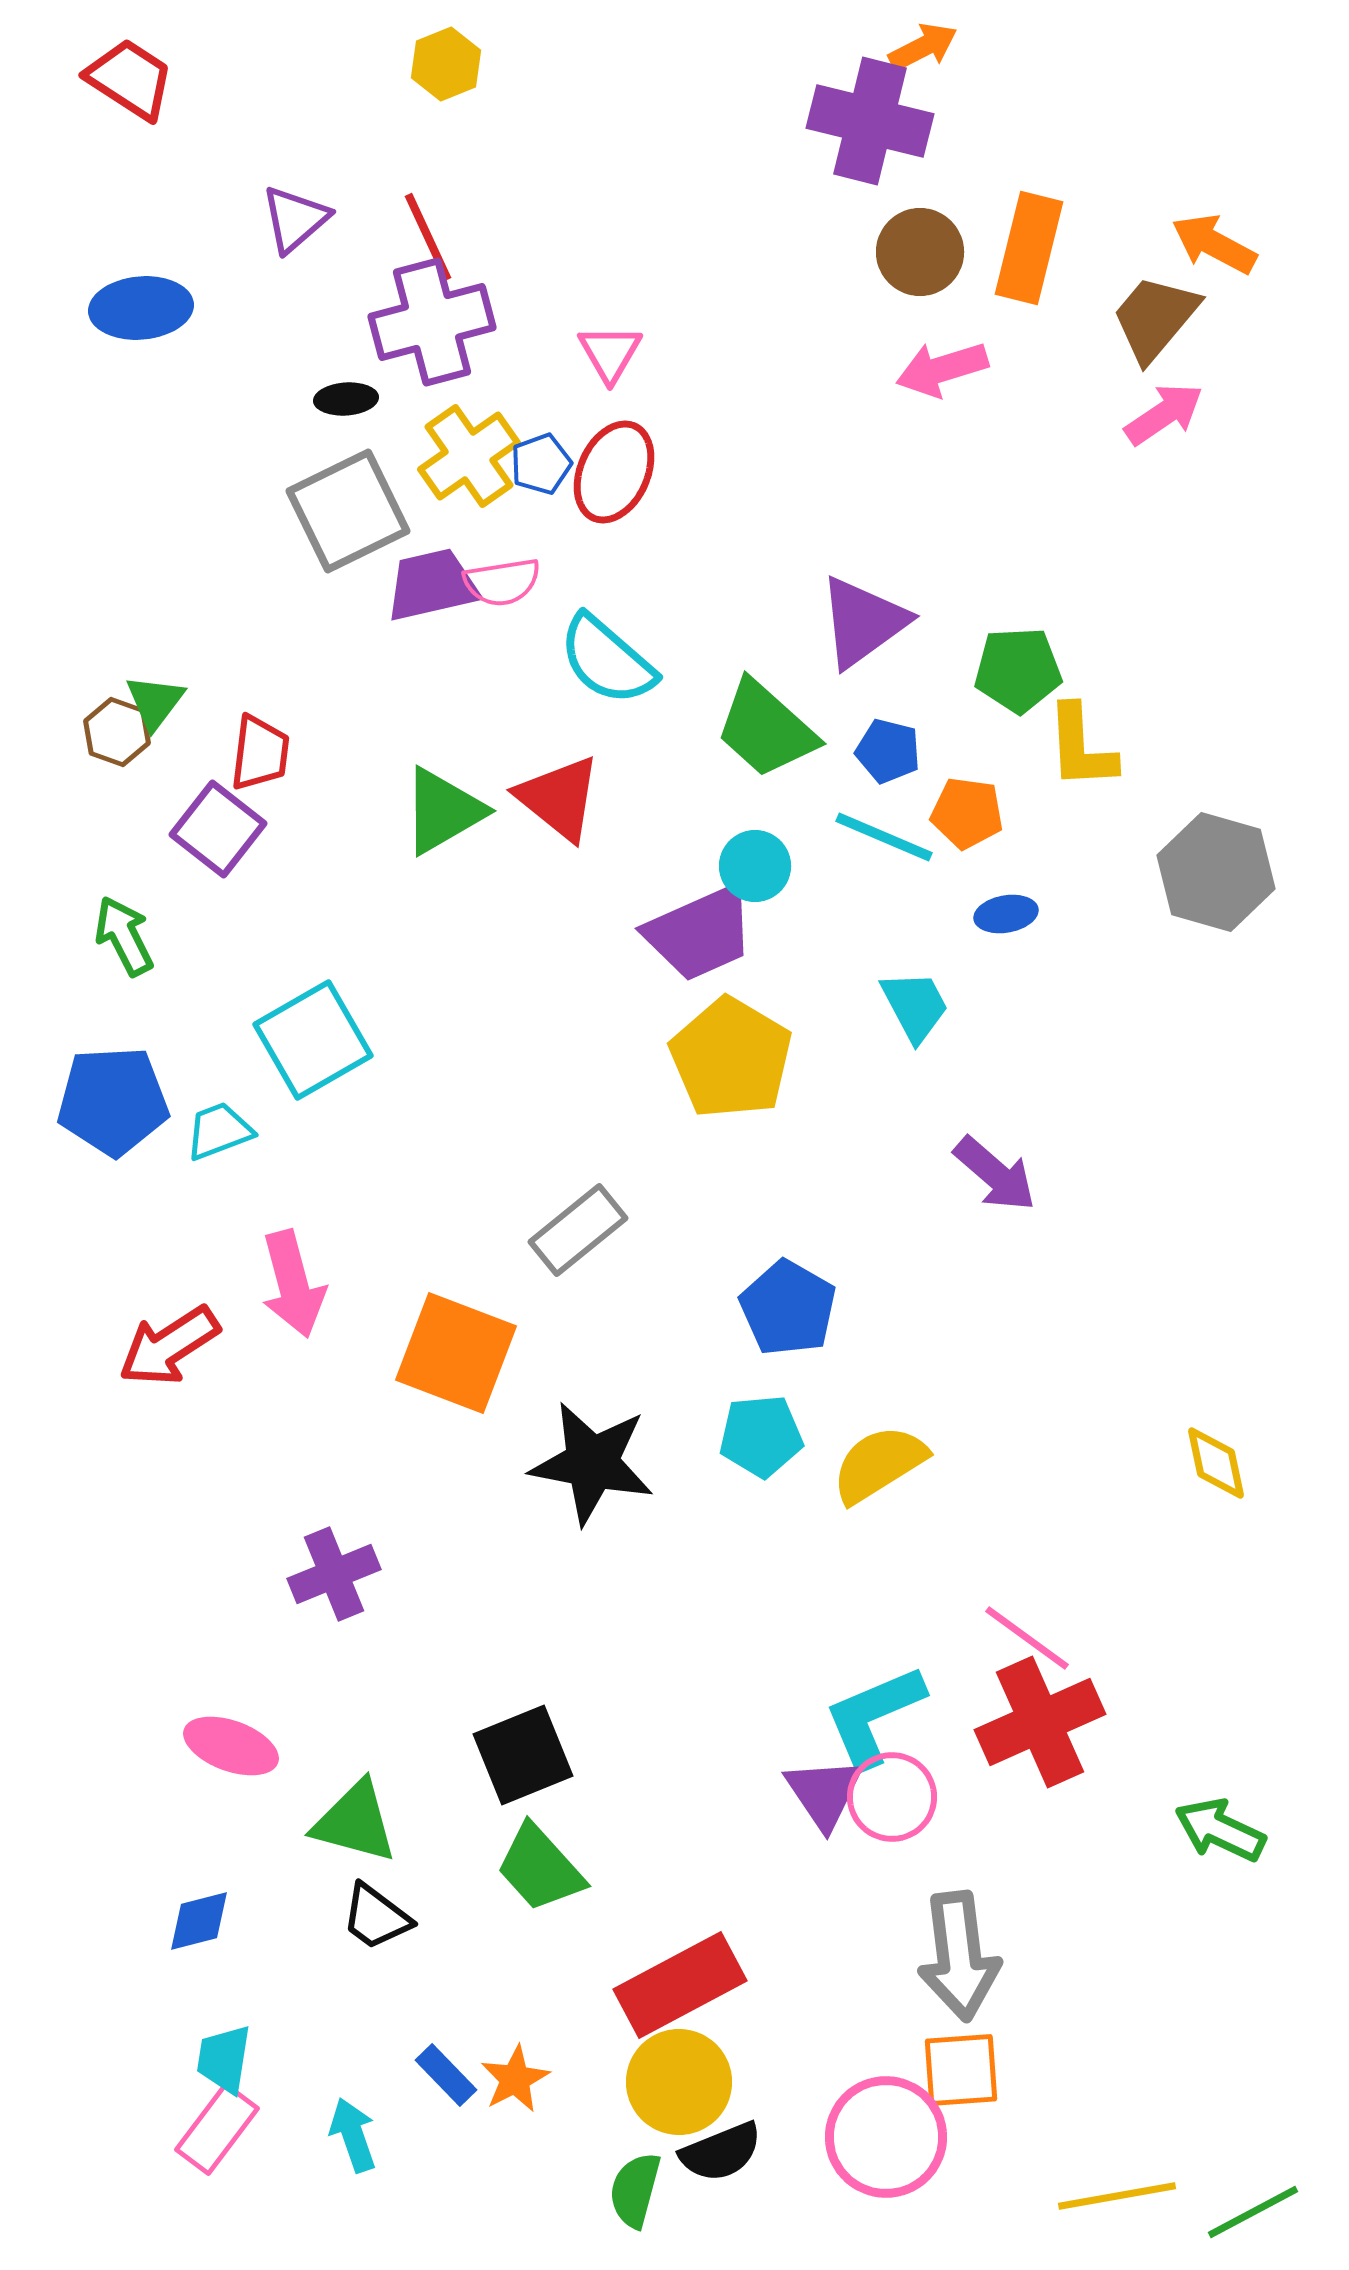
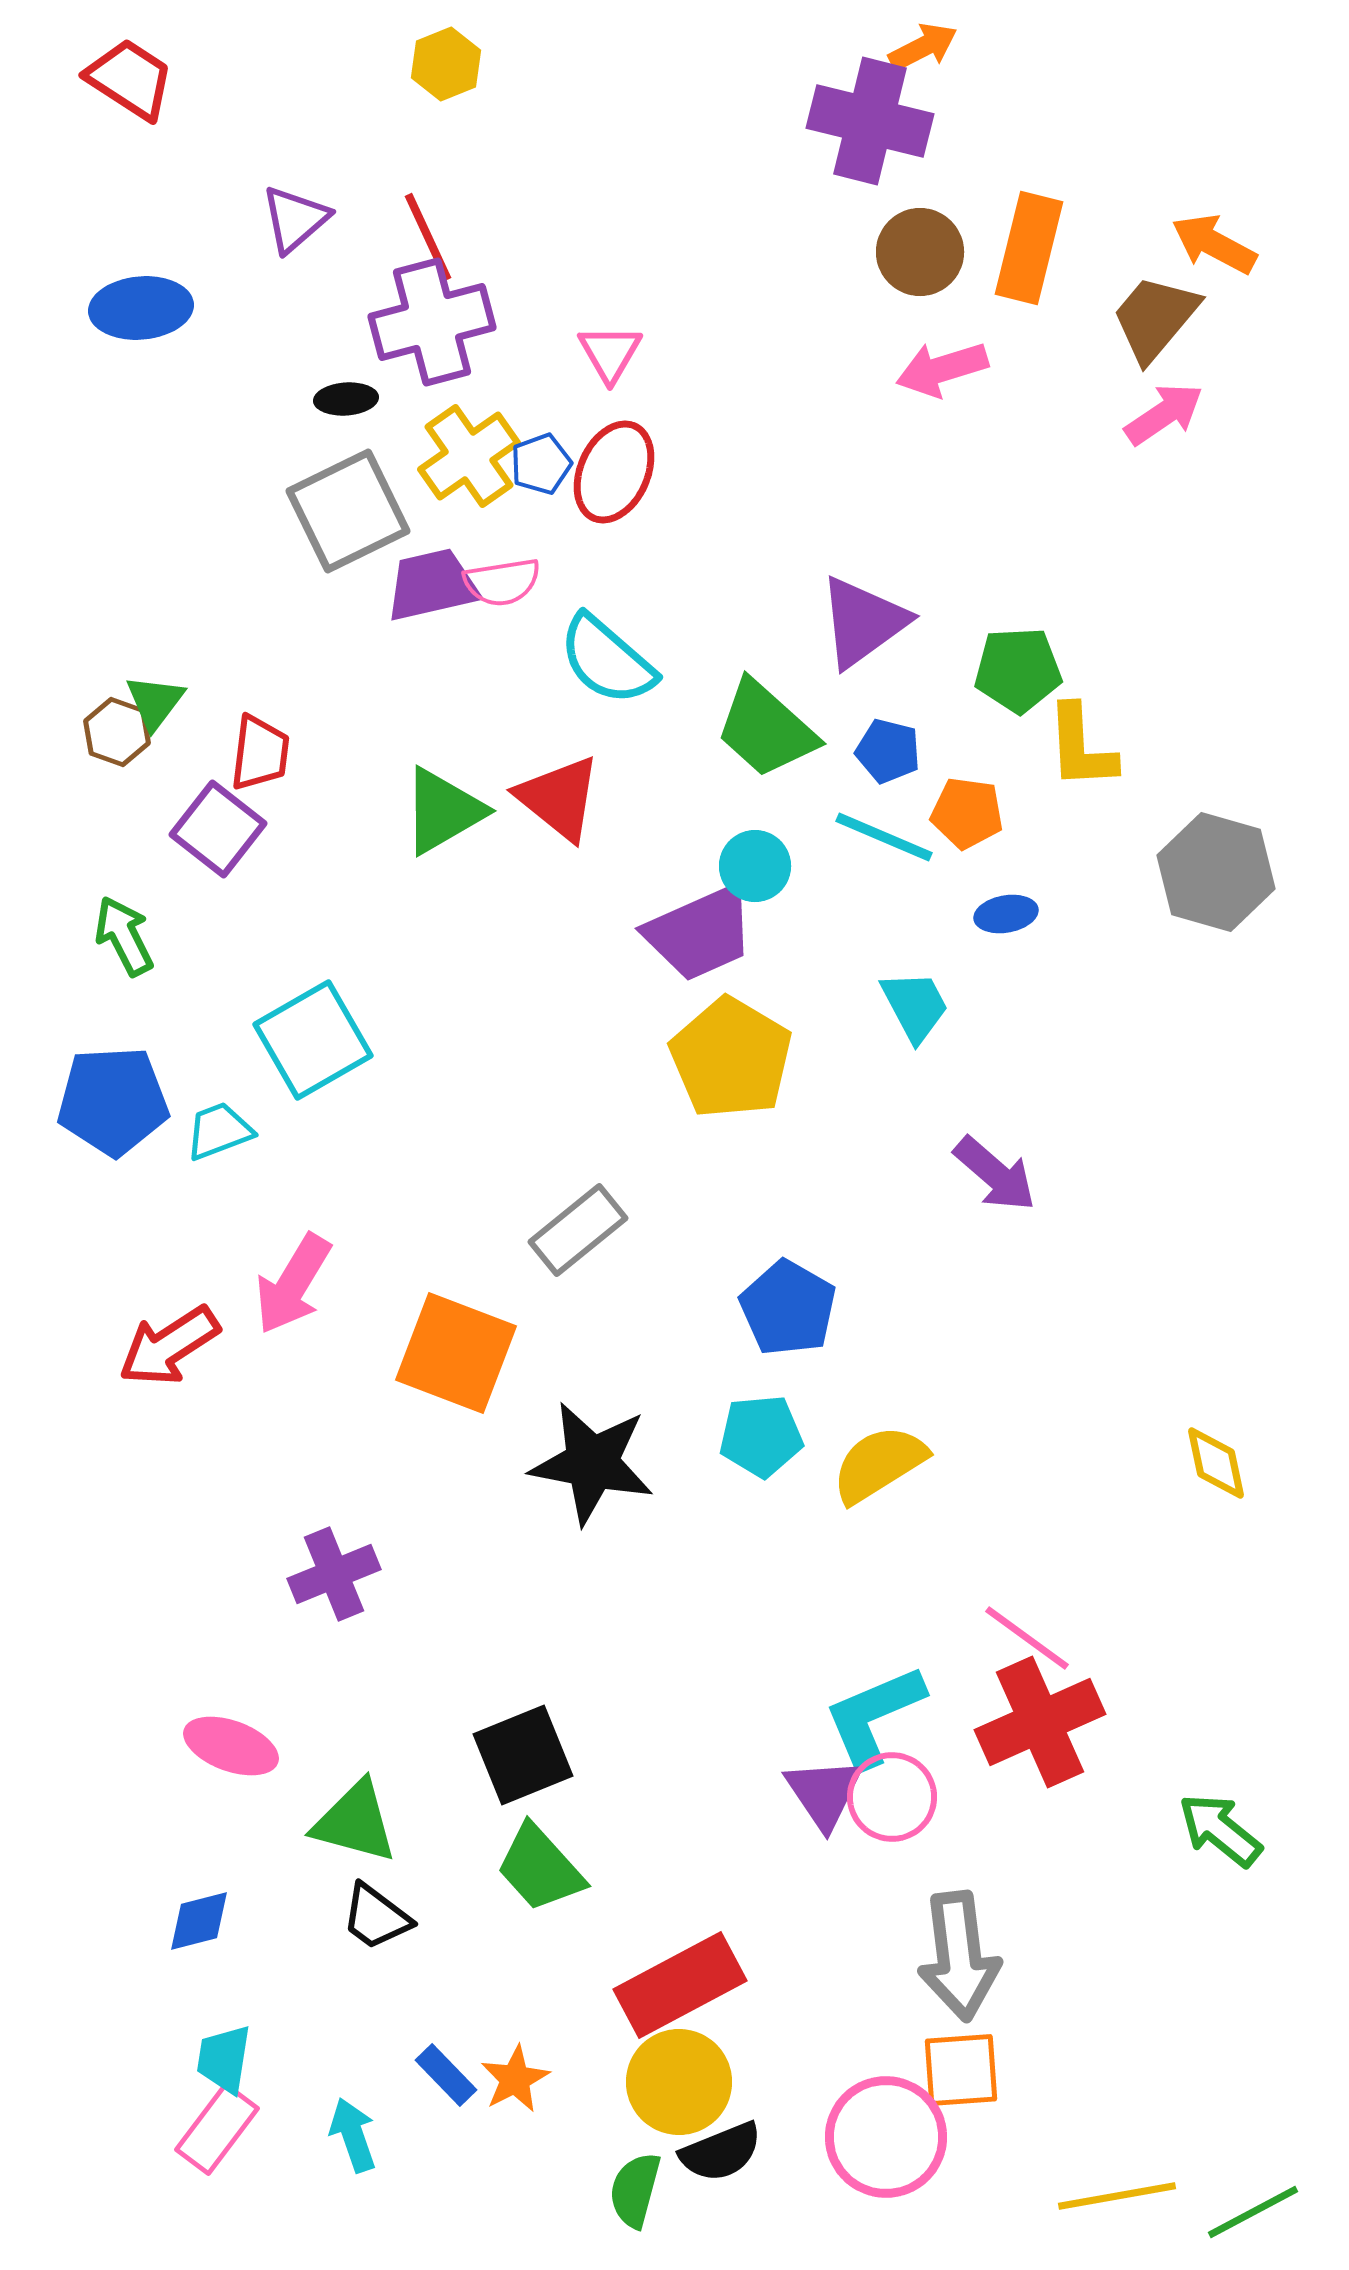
pink arrow at (293, 1284): rotated 46 degrees clockwise
green arrow at (1220, 1830): rotated 14 degrees clockwise
